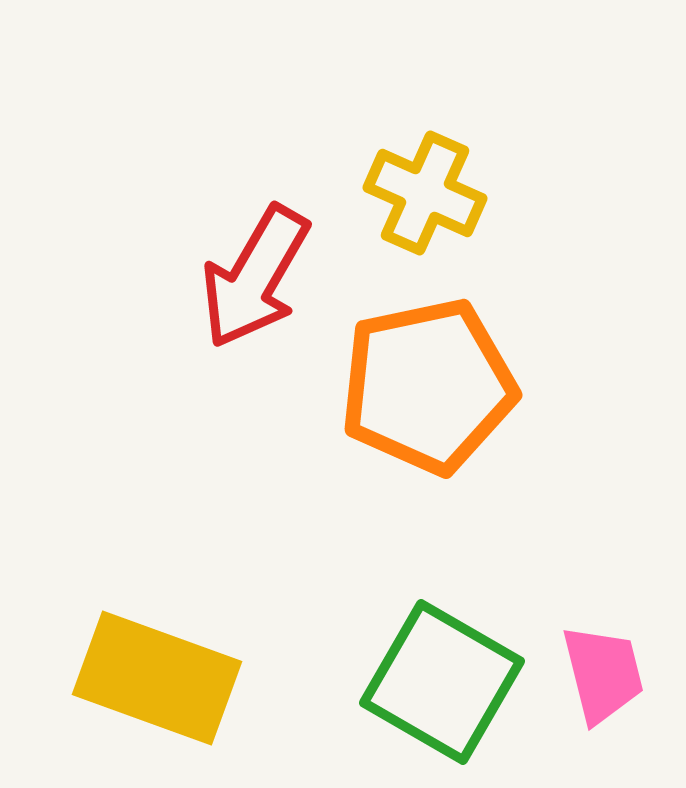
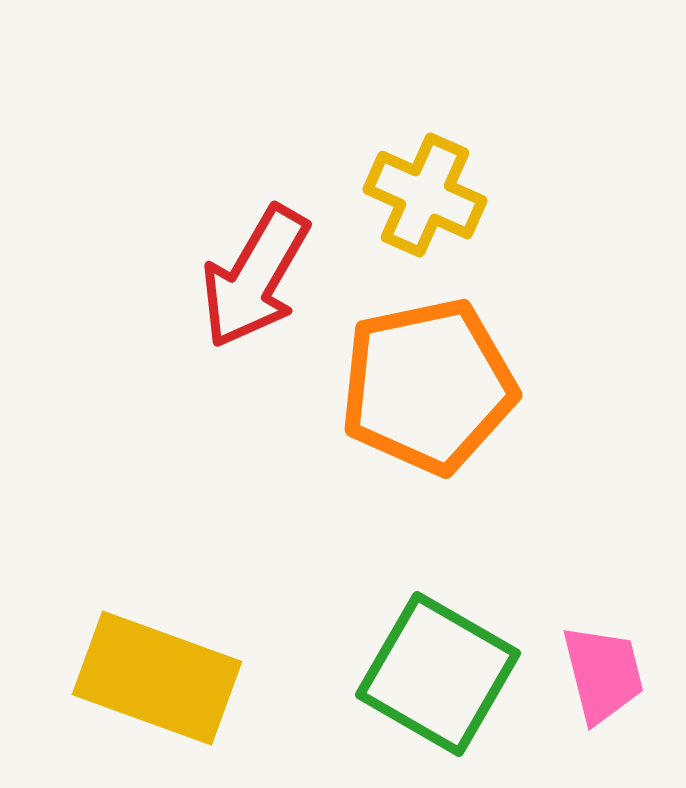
yellow cross: moved 2 px down
green square: moved 4 px left, 8 px up
